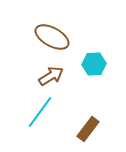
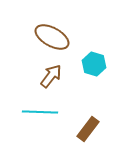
cyan hexagon: rotated 20 degrees clockwise
brown arrow: rotated 20 degrees counterclockwise
cyan line: rotated 56 degrees clockwise
